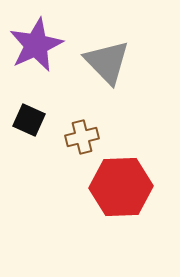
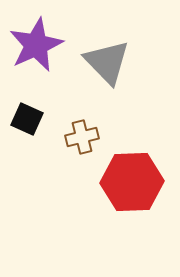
black square: moved 2 px left, 1 px up
red hexagon: moved 11 px right, 5 px up
